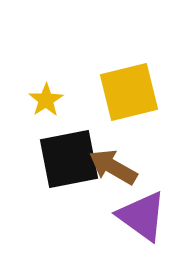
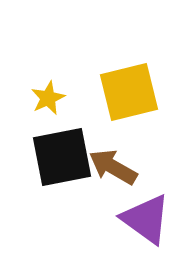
yellow star: moved 2 px right, 2 px up; rotated 8 degrees clockwise
black square: moved 7 px left, 2 px up
purple triangle: moved 4 px right, 3 px down
